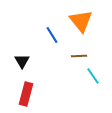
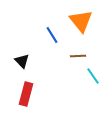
brown line: moved 1 px left
black triangle: rotated 14 degrees counterclockwise
